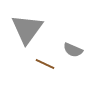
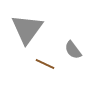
gray semicircle: rotated 30 degrees clockwise
